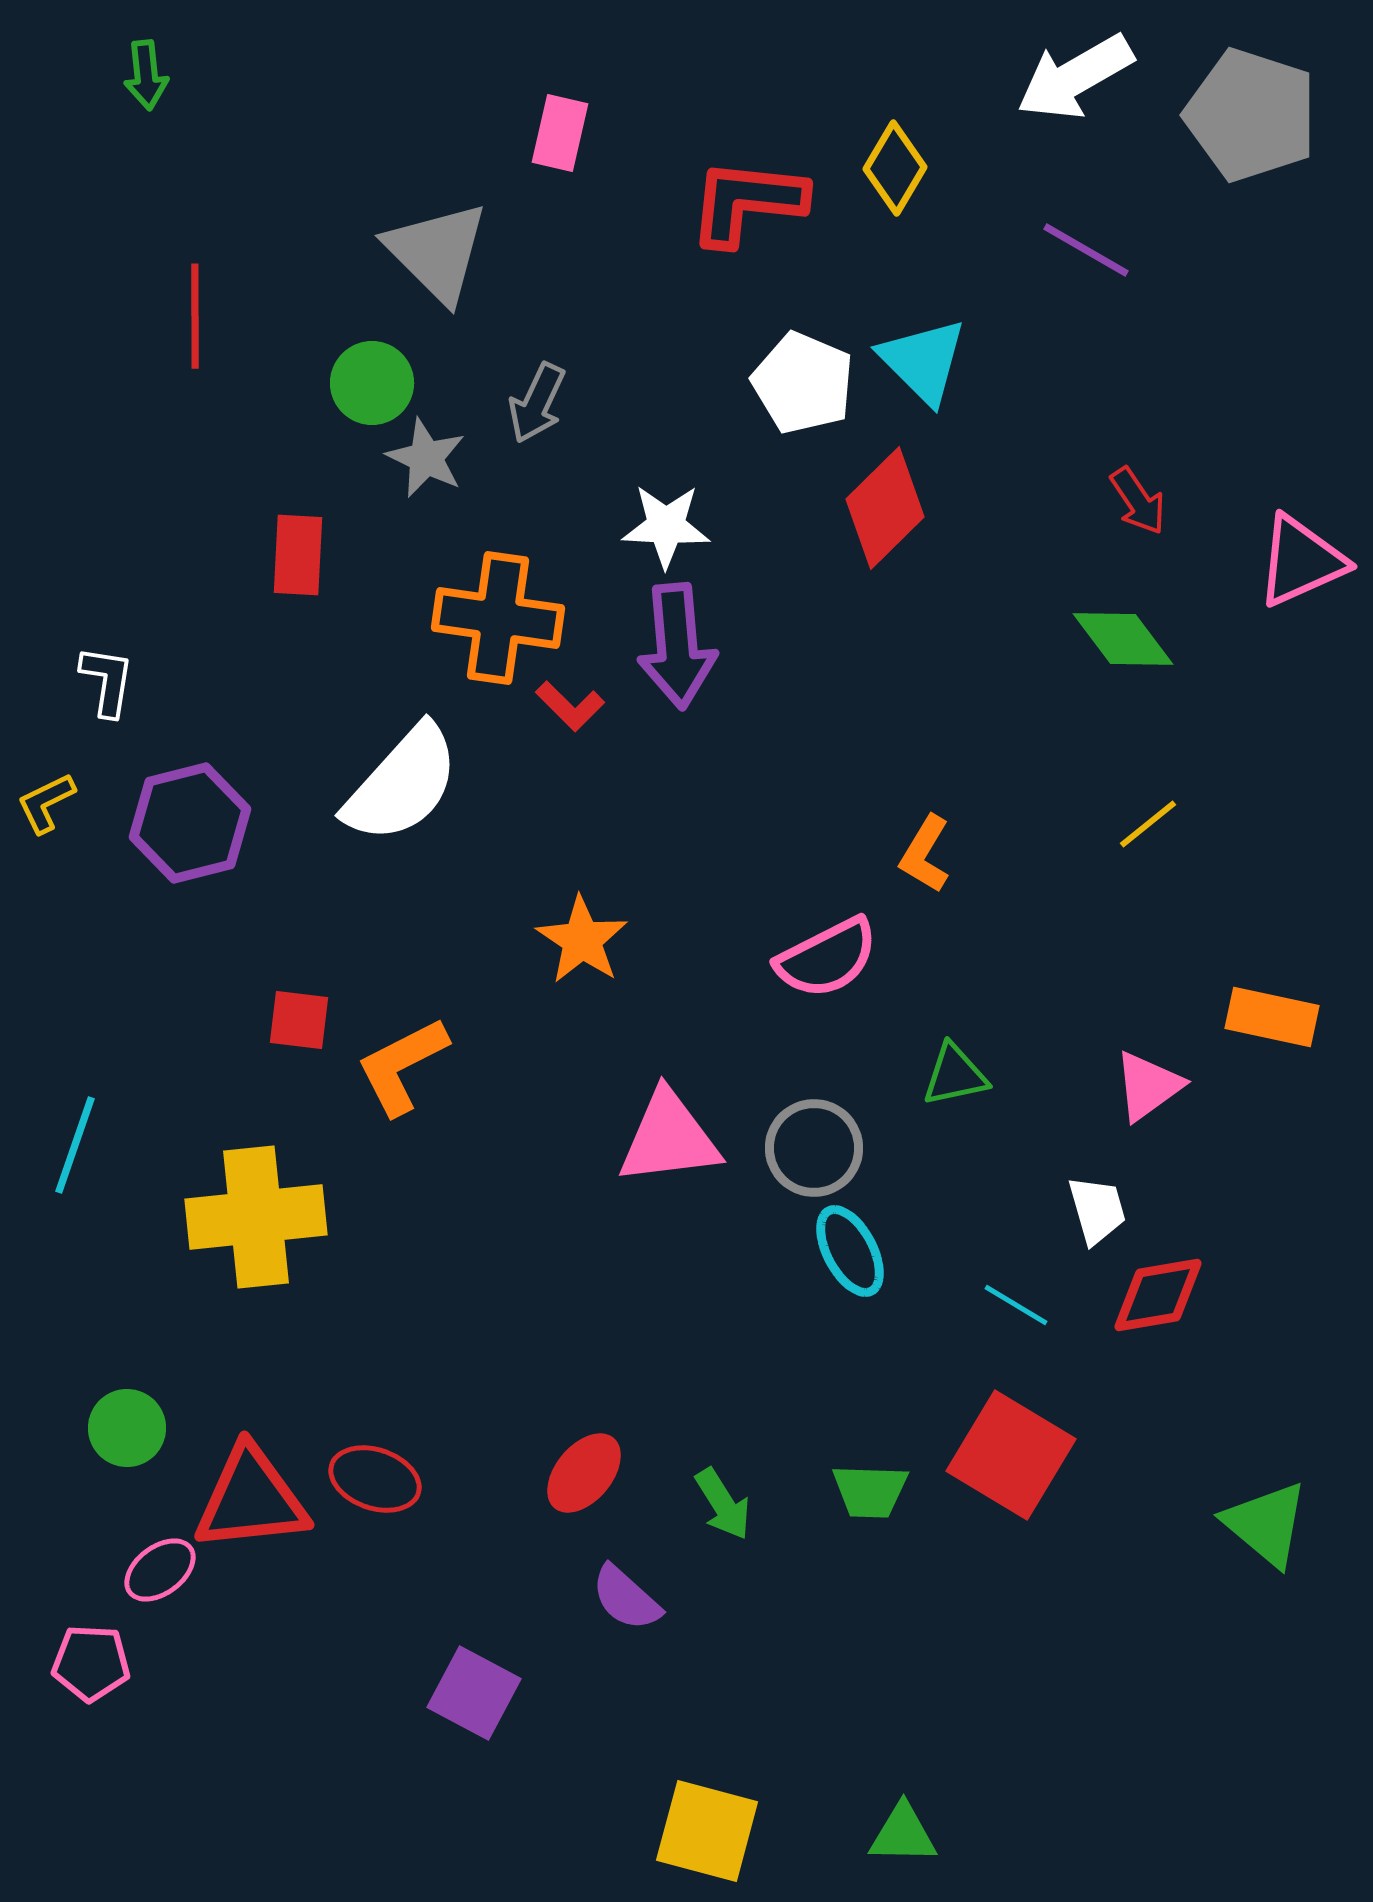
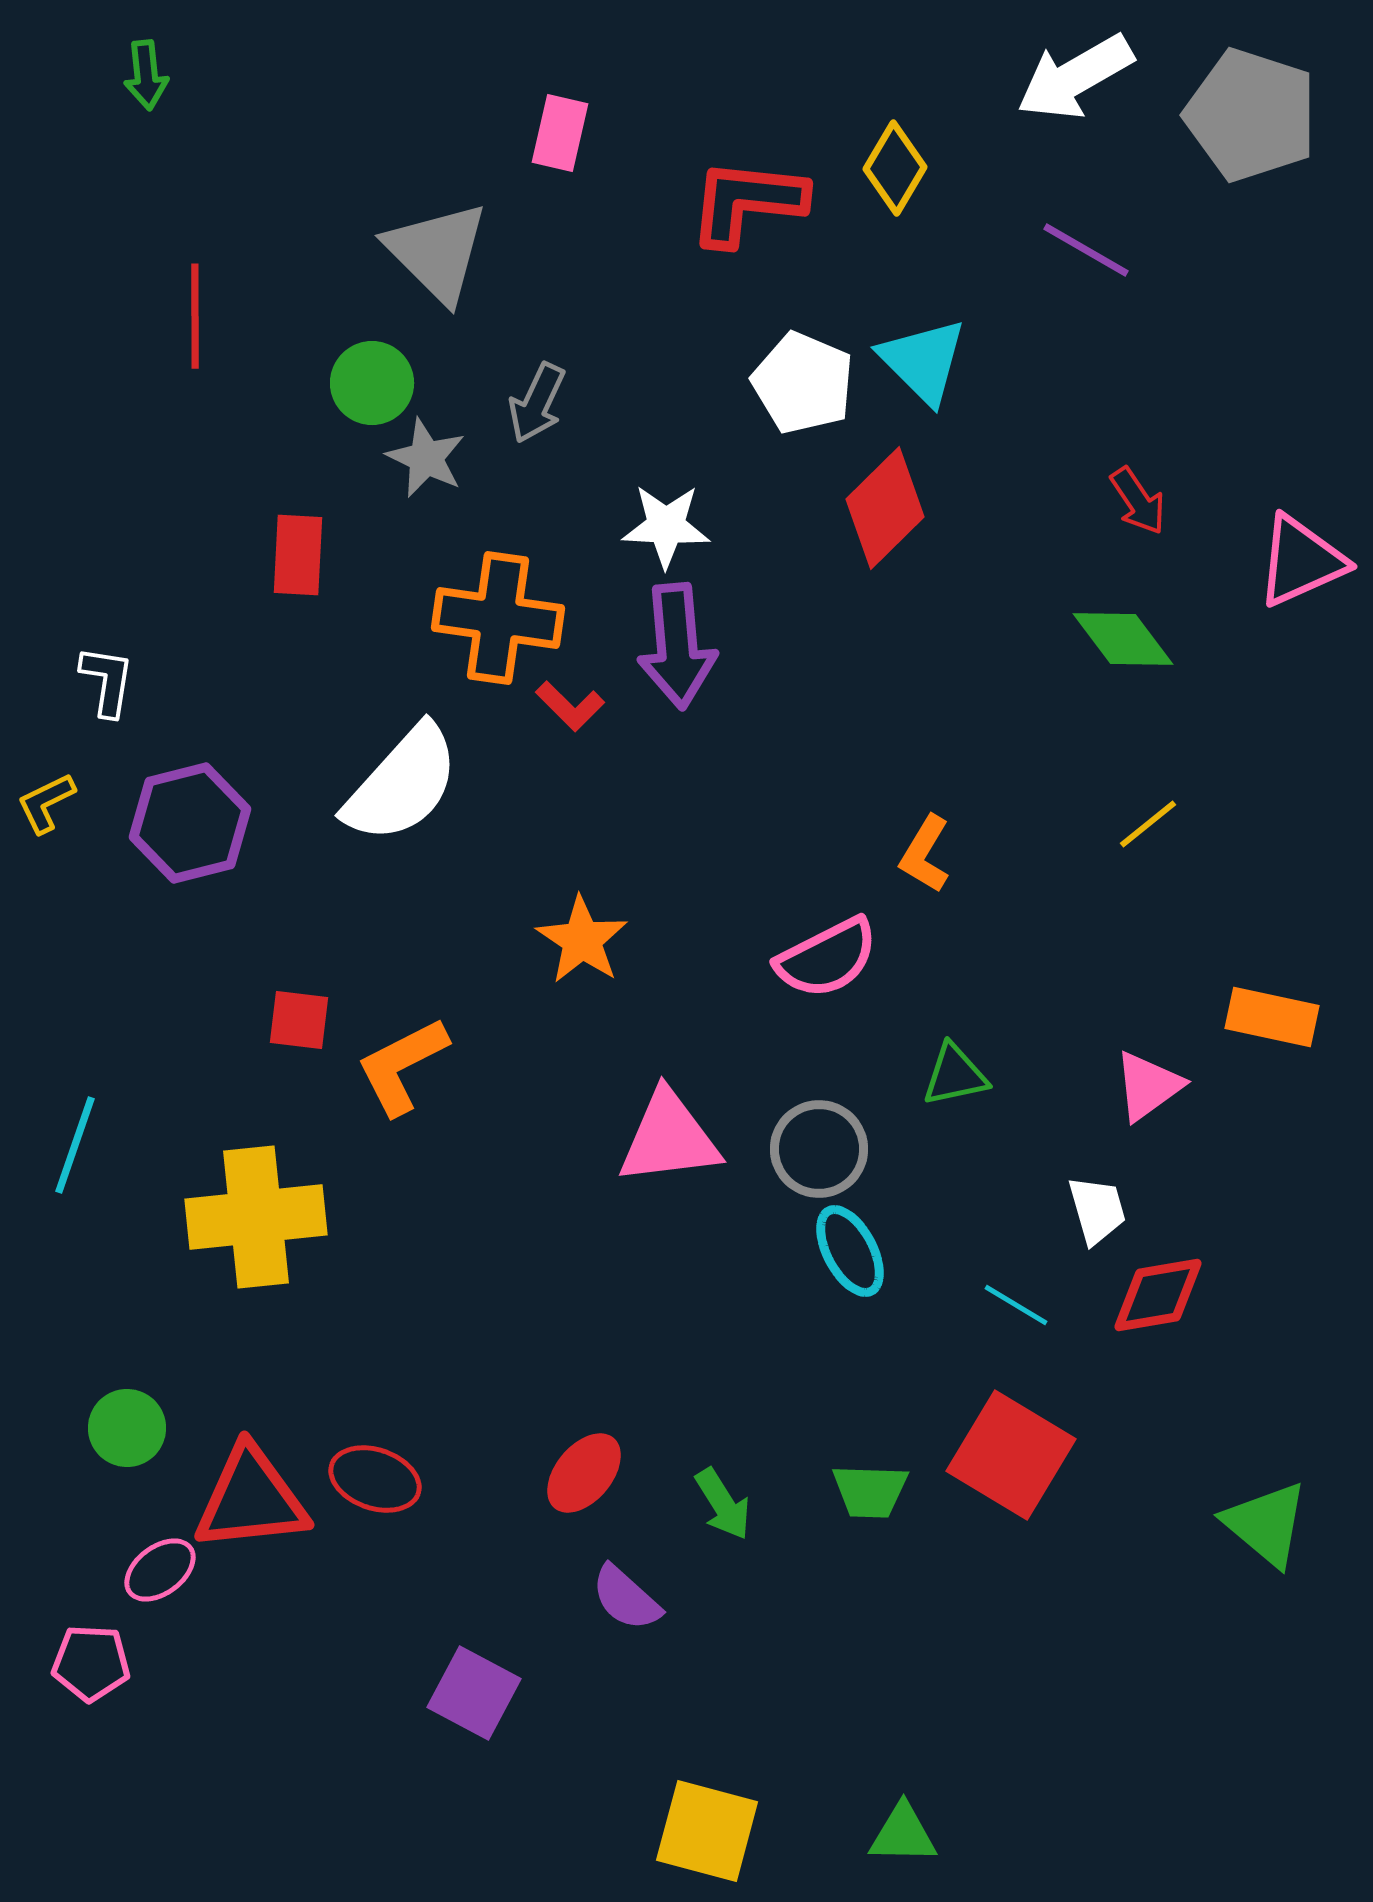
gray circle at (814, 1148): moved 5 px right, 1 px down
